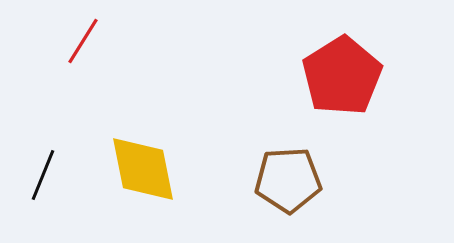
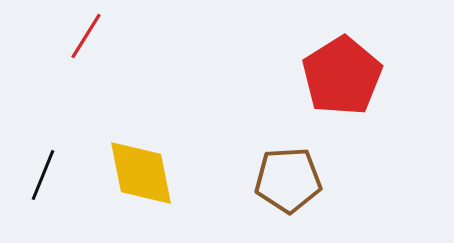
red line: moved 3 px right, 5 px up
yellow diamond: moved 2 px left, 4 px down
